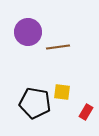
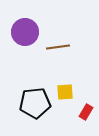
purple circle: moved 3 px left
yellow square: moved 3 px right; rotated 12 degrees counterclockwise
black pentagon: rotated 16 degrees counterclockwise
